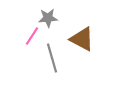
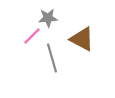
pink line: rotated 12 degrees clockwise
